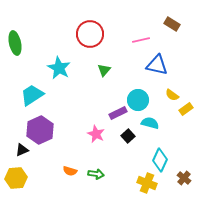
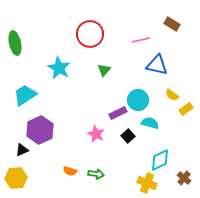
cyan trapezoid: moved 7 px left
cyan diamond: rotated 40 degrees clockwise
